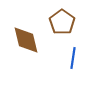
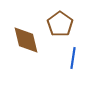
brown pentagon: moved 2 px left, 2 px down
